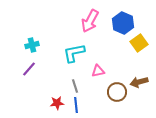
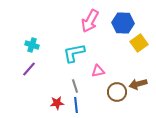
blue hexagon: rotated 20 degrees counterclockwise
cyan cross: rotated 32 degrees clockwise
brown arrow: moved 1 px left, 2 px down
